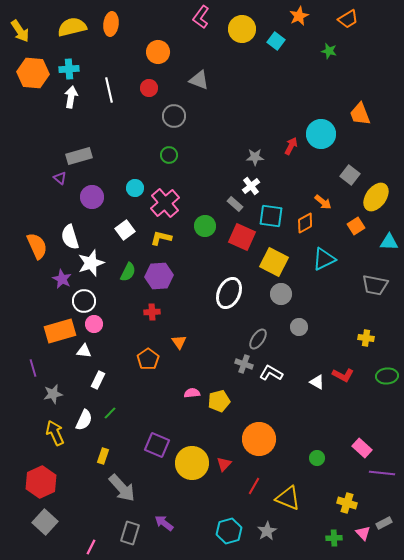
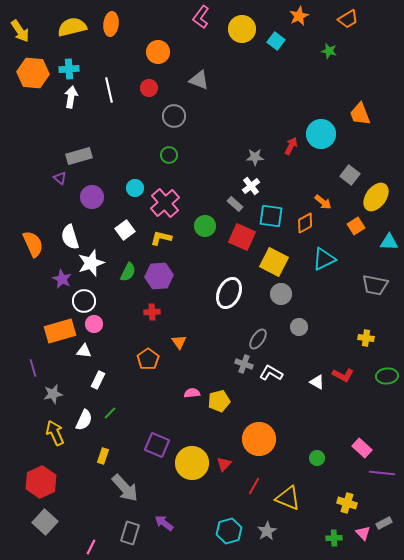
orange semicircle at (37, 246): moved 4 px left, 2 px up
gray arrow at (122, 488): moved 3 px right
